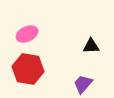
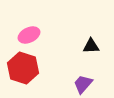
pink ellipse: moved 2 px right, 1 px down
red hexagon: moved 5 px left, 1 px up; rotated 8 degrees clockwise
